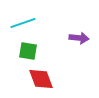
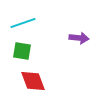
green square: moved 6 px left
red diamond: moved 8 px left, 2 px down
